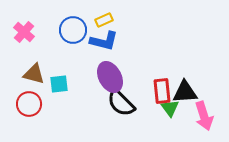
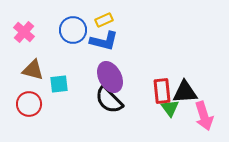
brown triangle: moved 1 px left, 4 px up
black semicircle: moved 12 px left, 3 px up
